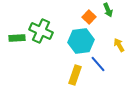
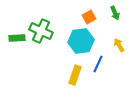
green arrow: moved 7 px right, 3 px down
orange square: rotated 16 degrees clockwise
blue line: rotated 66 degrees clockwise
